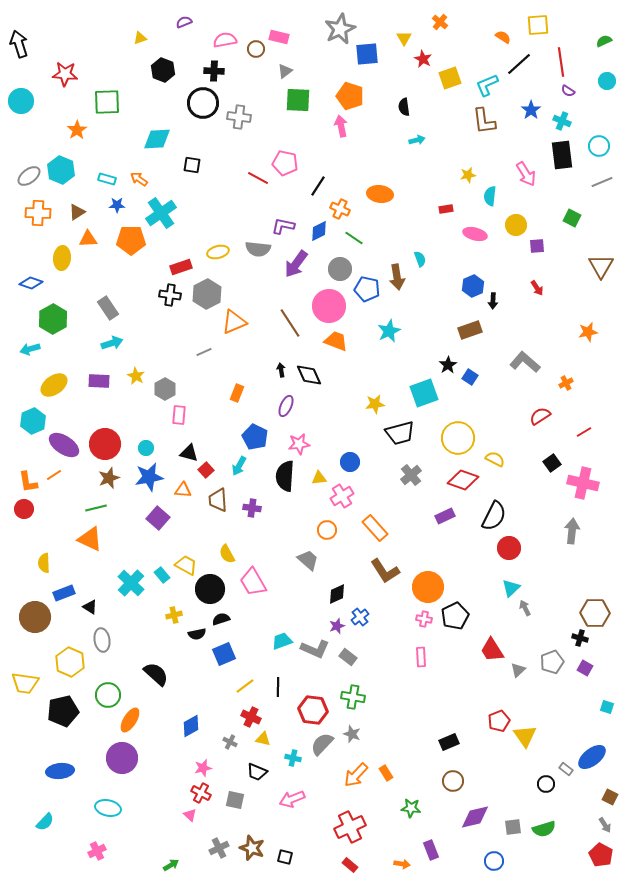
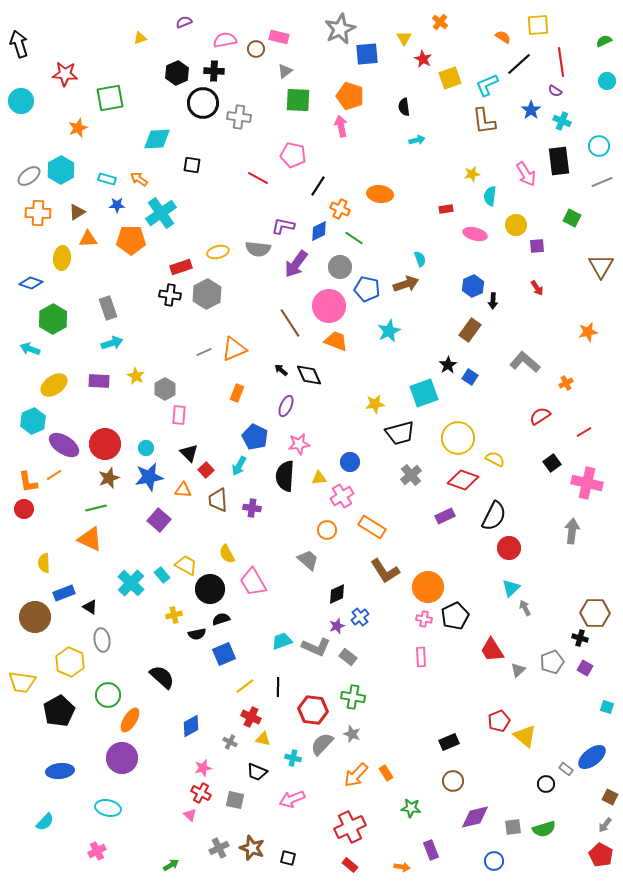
black hexagon at (163, 70): moved 14 px right, 3 px down; rotated 15 degrees clockwise
purple semicircle at (568, 91): moved 13 px left
green square at (107, 102): moved 3 px right, 4 px up; rotated 8 degrees counterclockwise
orange star at (77, 130): moved 1 px right, 2 px up; rotated 12 degrees clockwise
black rectangle at (562, 155): moved 3 px left, 6 px down
pink pentagon at (285, 163): moved 8 px right, 8 px up
cyan hexagon at (61, 170): rotated 8 degrees clockwise
yellow star at (468, 175): moved 4 px right, 1 px up
gray circle at (340, 269): moved 2 px up
brown arrow at (397, 277): moved 9 px right, 7 px down; rotated 100 degrees counterclockwise
gray rectangle at (108, 308): rotated 15 degrees clockwise
orange triangle at (234, 322): moved 27 px down
brown rectangle at (470, 330): rotated 35 degrees counterclockwise
cyan arrow at (30, 349): rotated 36 degrees clockwise
black arrow at (281, 370): rotated 40 degrees counterclockwise
black triangle at (189, 453): rotated 30 degrees clockwise
pink cross at (583, 483): moved 4 px right
purple square at (158, 518): moved 1 px right, 2 px down
orange rectangle at (375, 528): moved 3 px left, 1 px up; rotated 16 degrees counterclockwise
gray L-shape at (315, 649): moved 1 px right, 2 px up
black semicircle at (156, 674): moved 6 px right, 3 px down
yellow trapezoid at (25, 683): moved 3 px left, 1 px up
black pentagon at (63, 711): moved 4 px left; rotated 16 degrees counterclockwise
yellow triangle at (525, 736): rotated 15 degrees counterclockwise
gray arrow at (605, 825): rotated 70 degrees clockwise
black square at (285, 857): moved 3 px right, 1 px down
orange arrow at (402, 864): moved 3 px down
